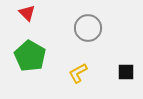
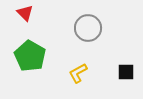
red triangle: moved 2 px left
